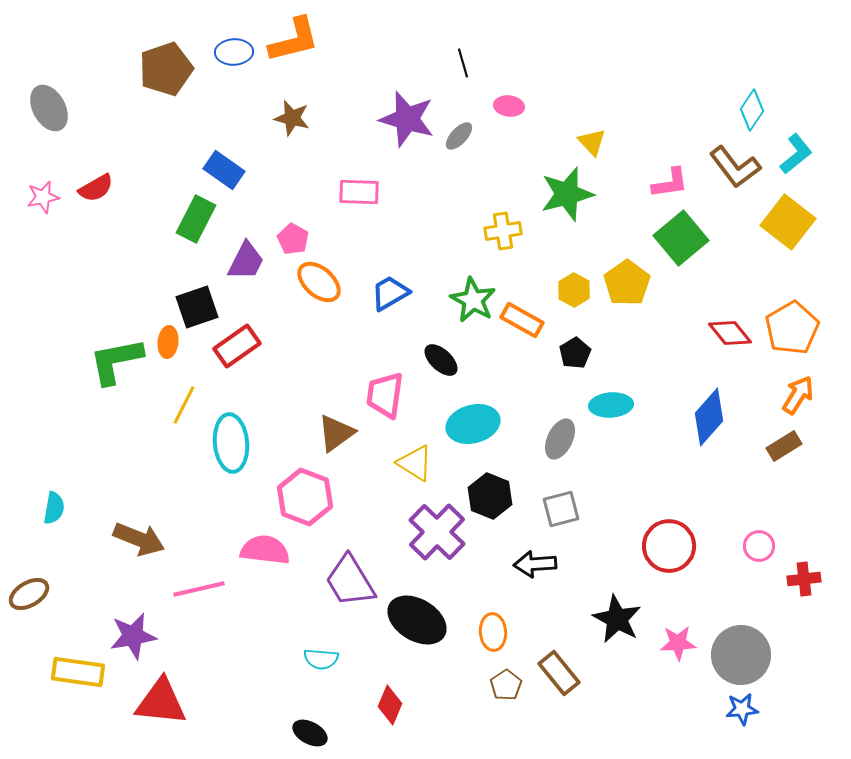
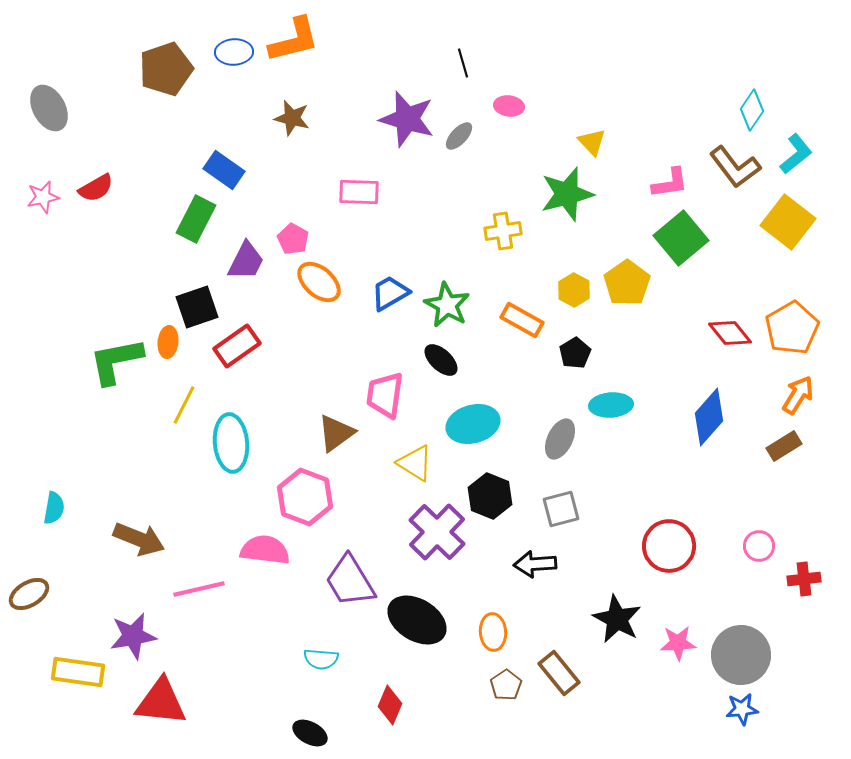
green star at (473, 300): moved 26 px left, 5 px down
